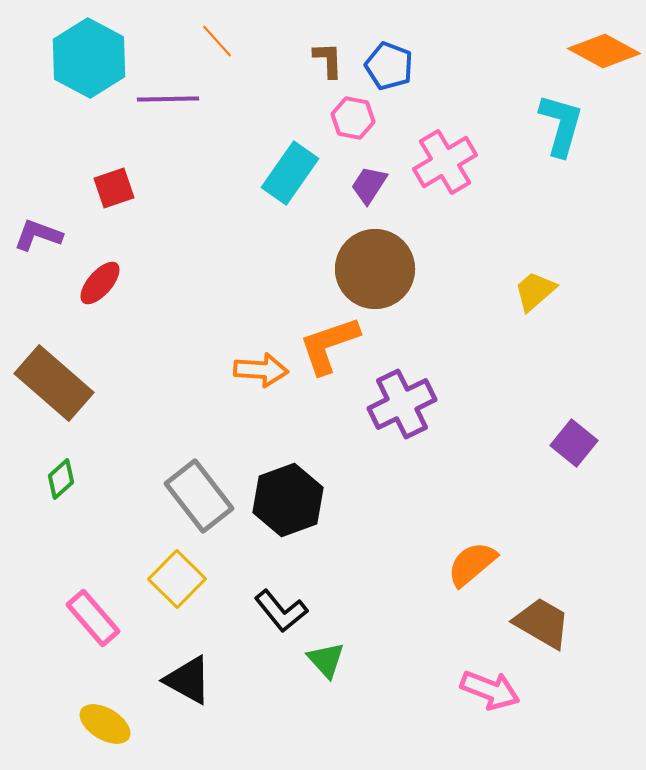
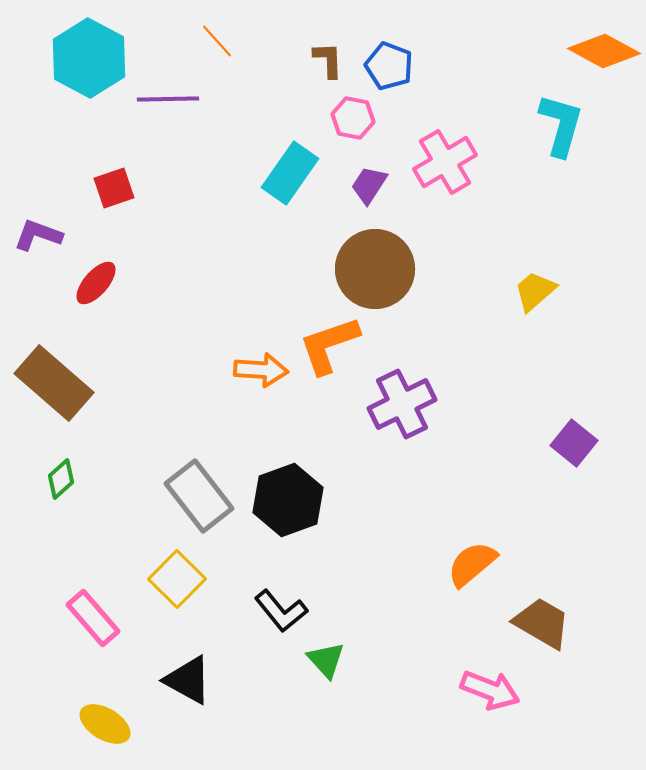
red ellipse: moved 4 px left
